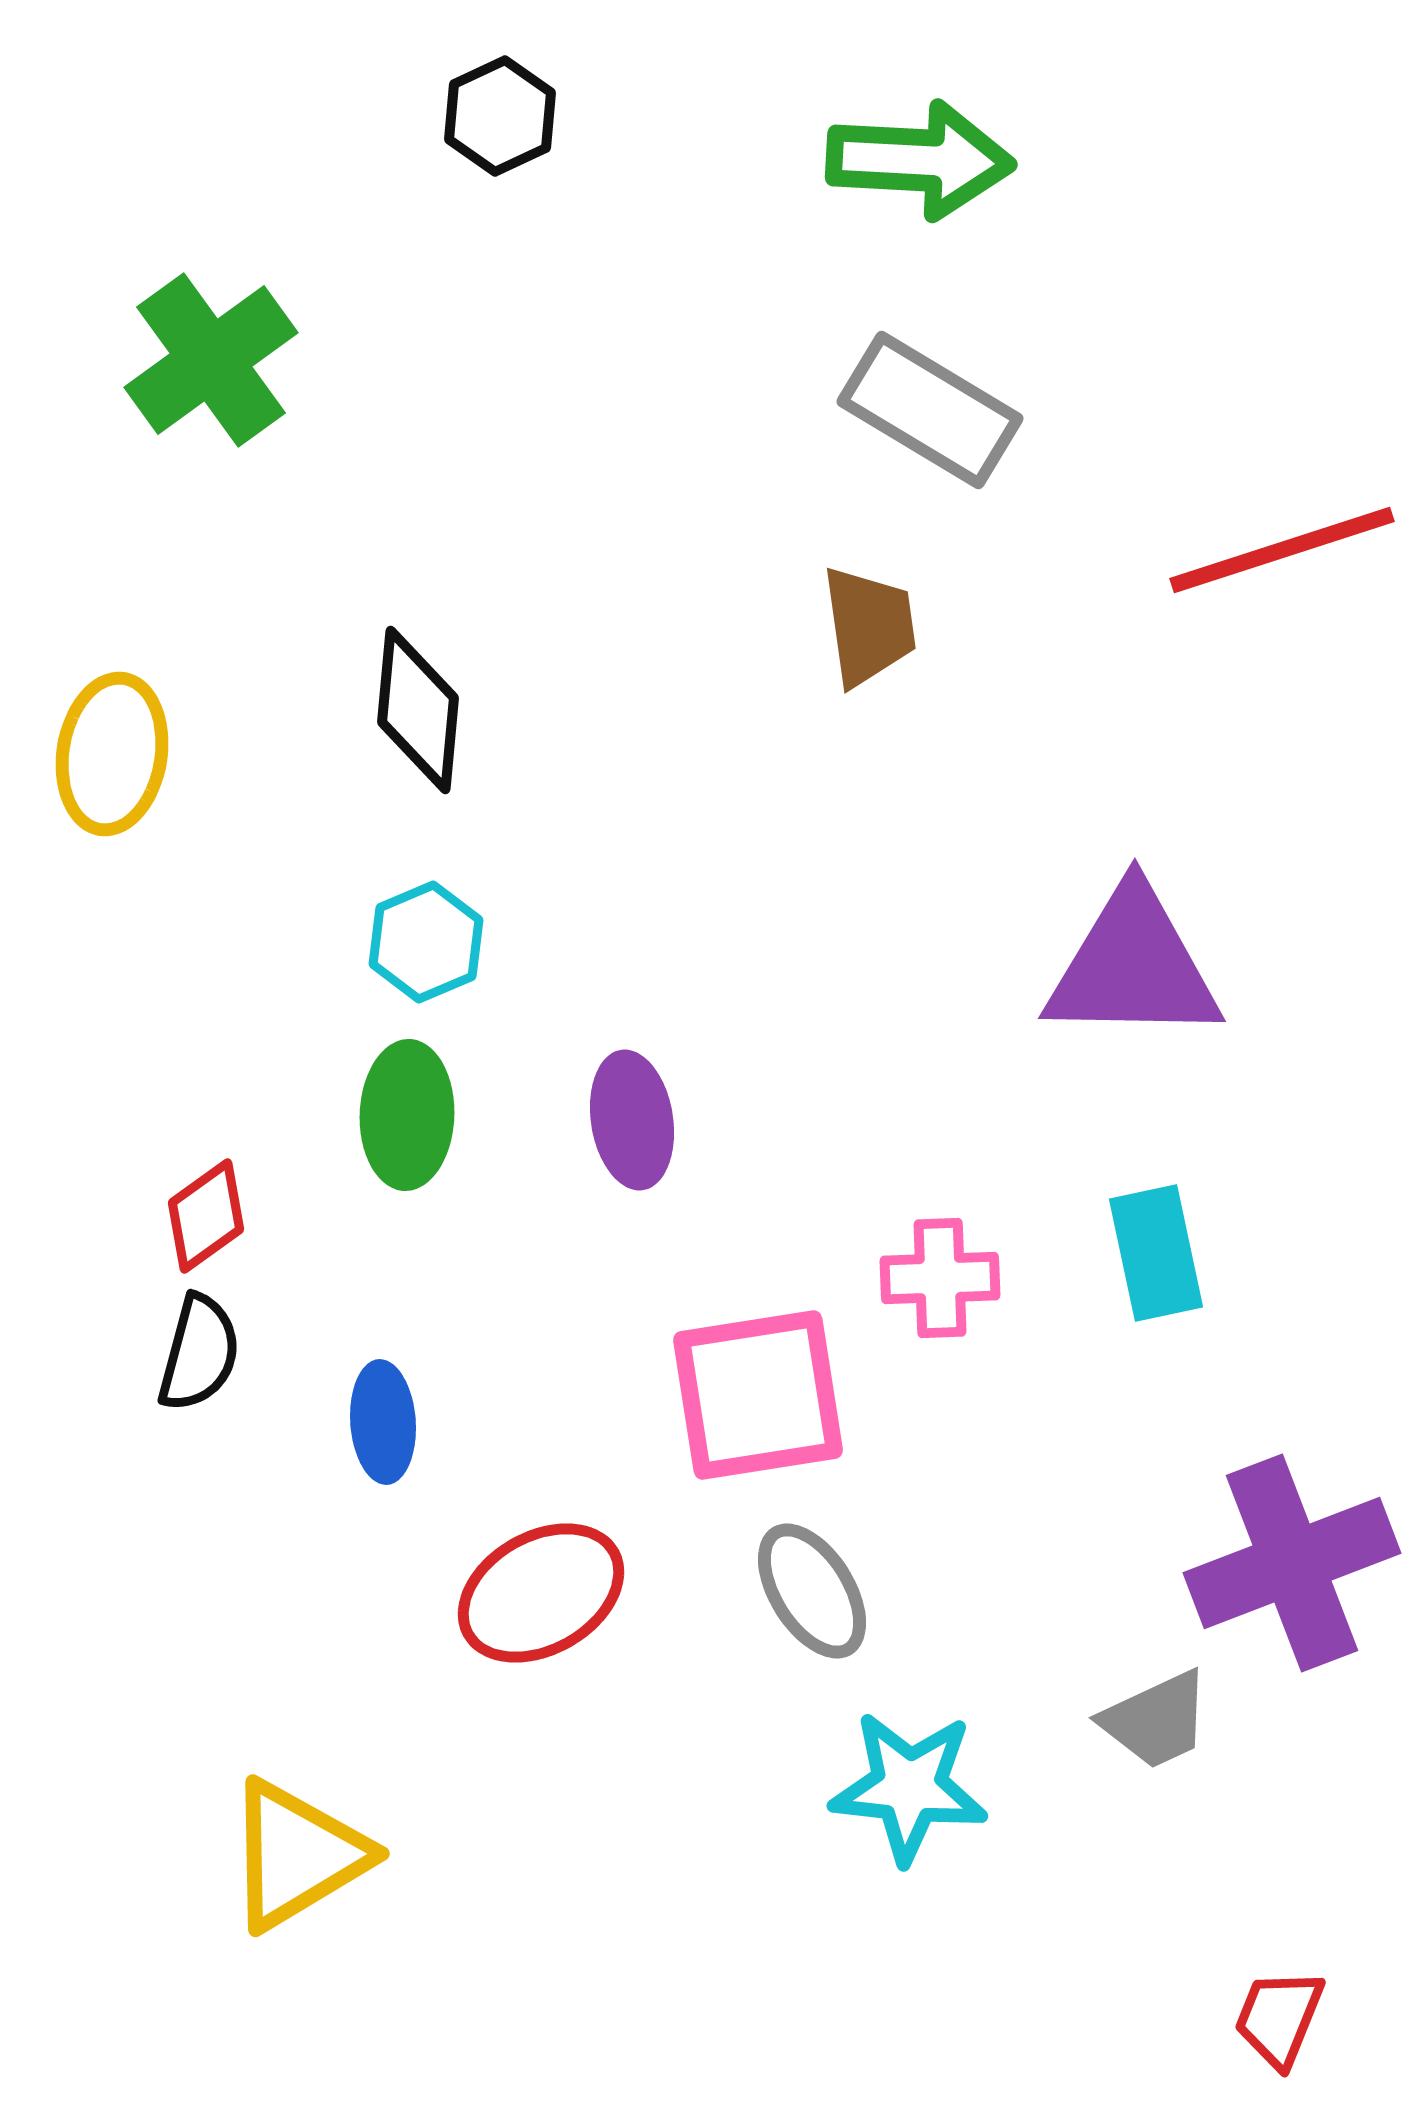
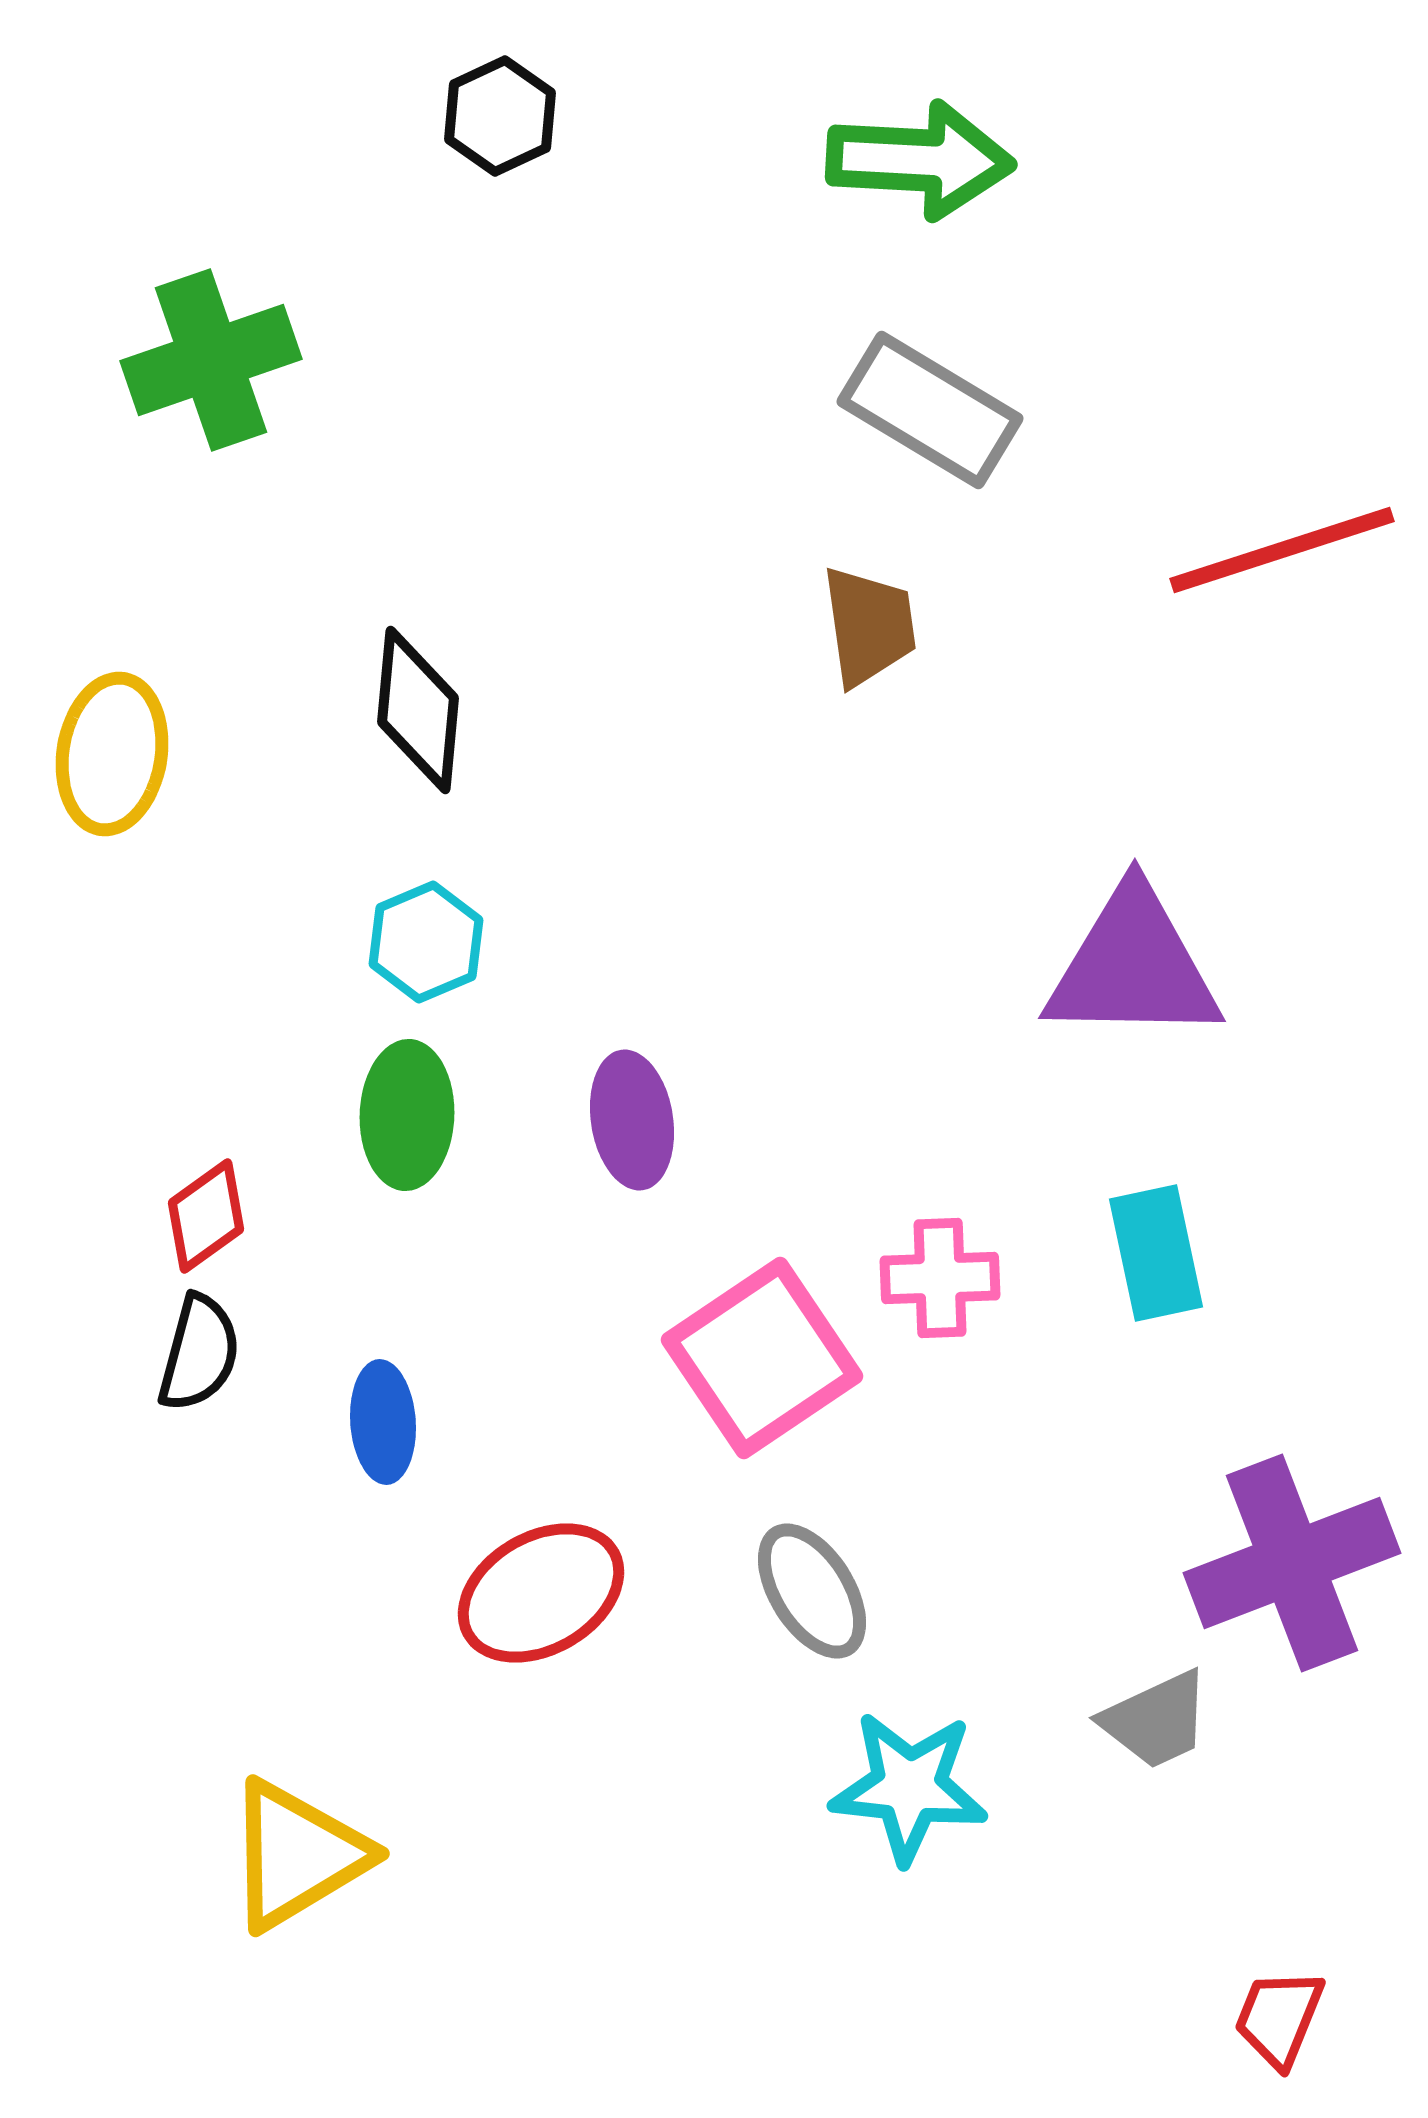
green cross: rotated 17 degrees clockwise
pink square: moved 4 px right, 37 px up; rotated 25 degrees counterclockwise
